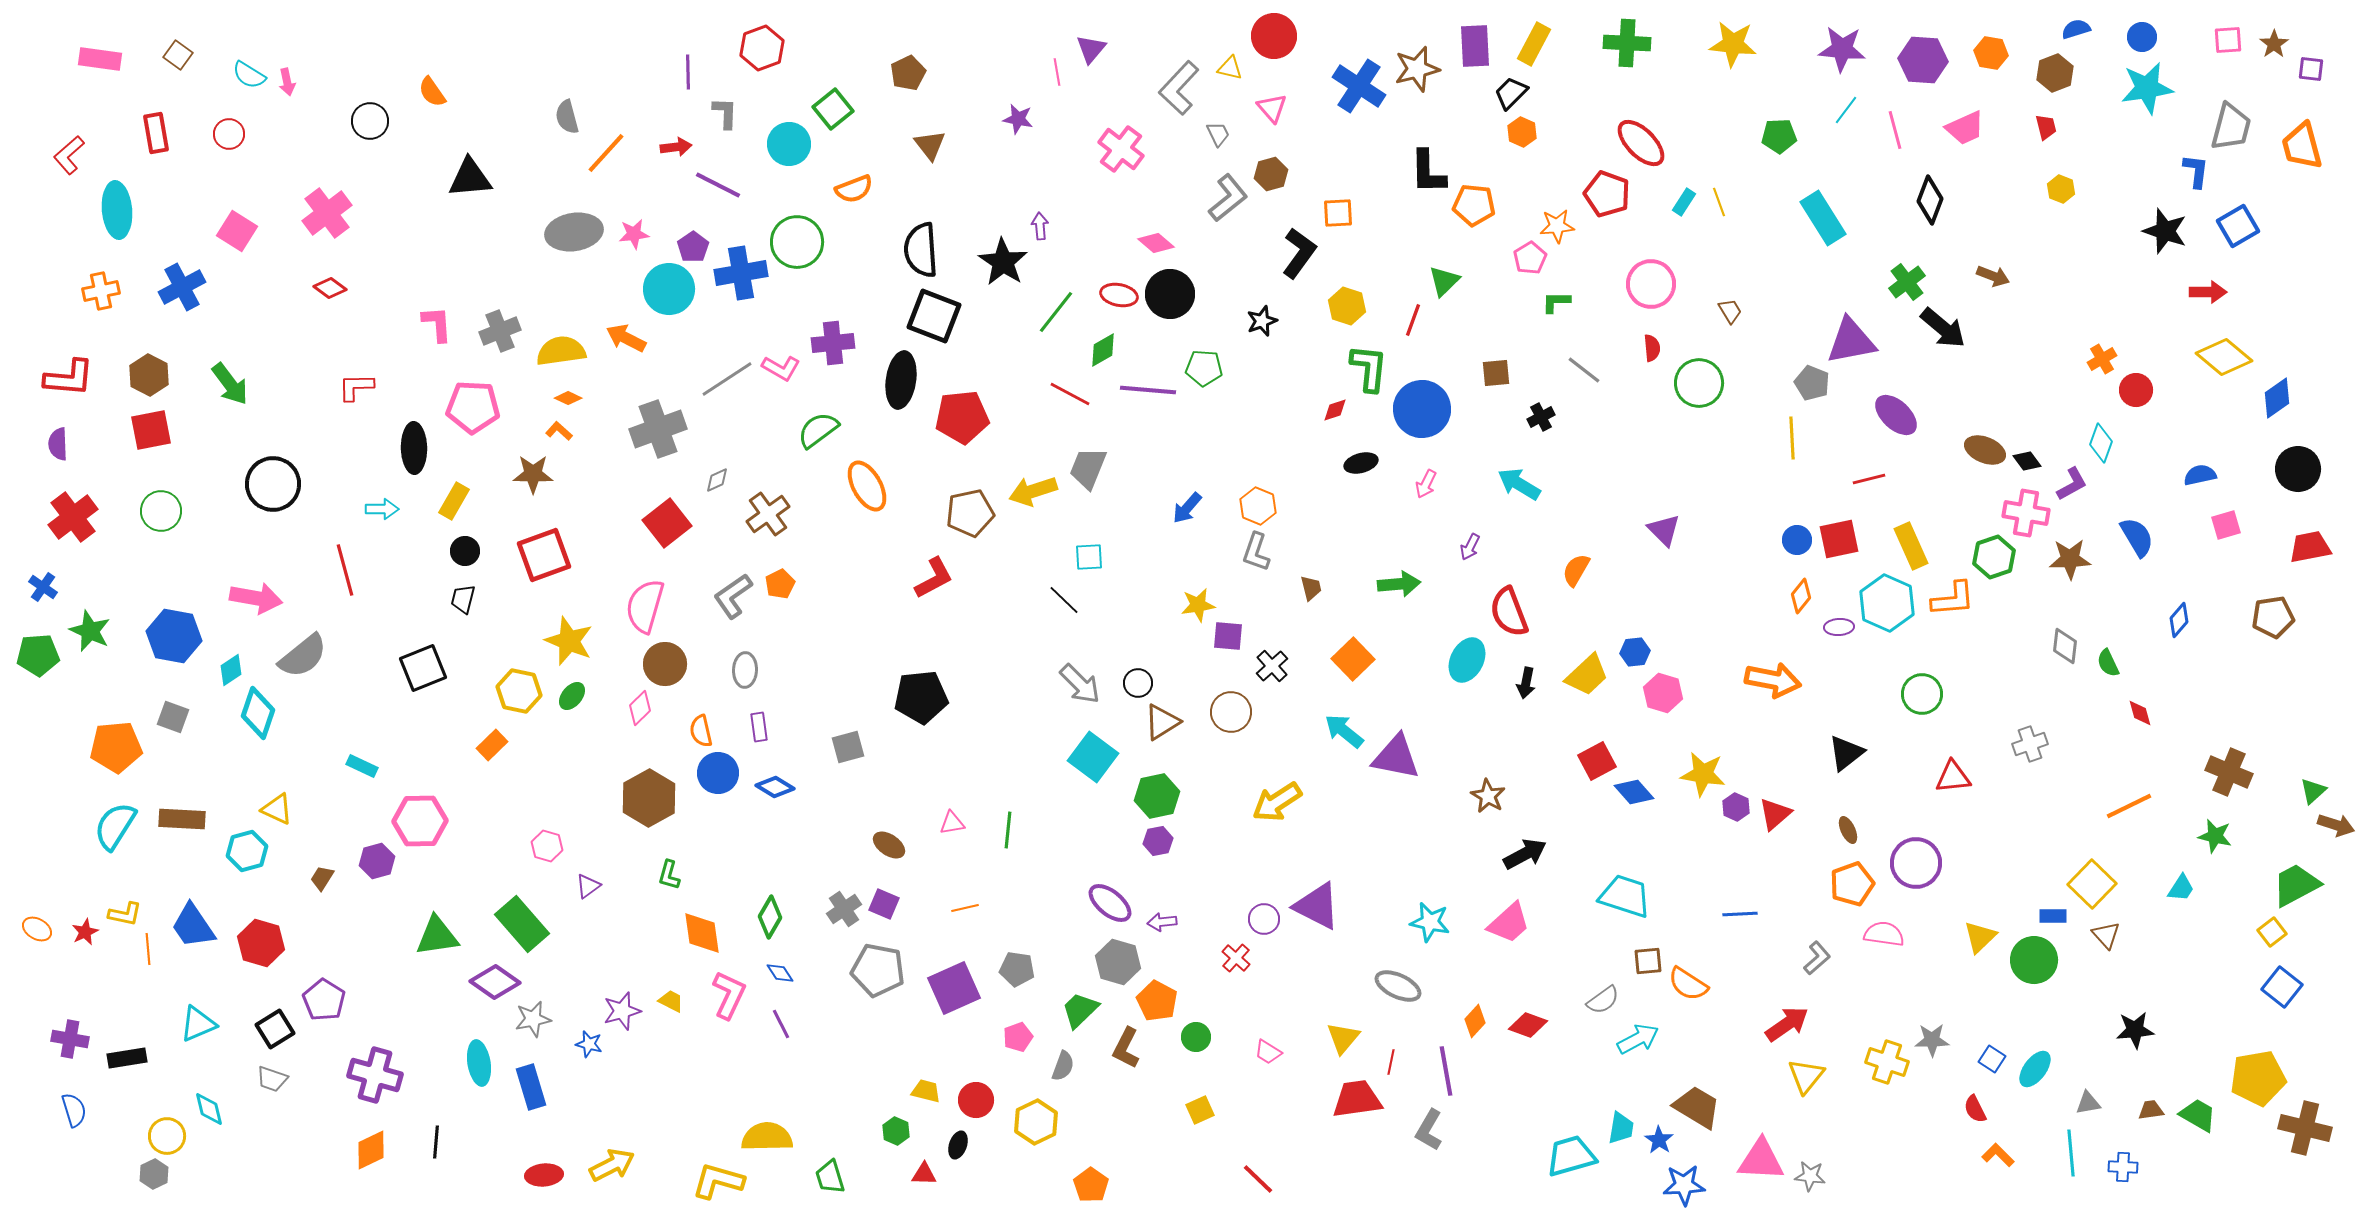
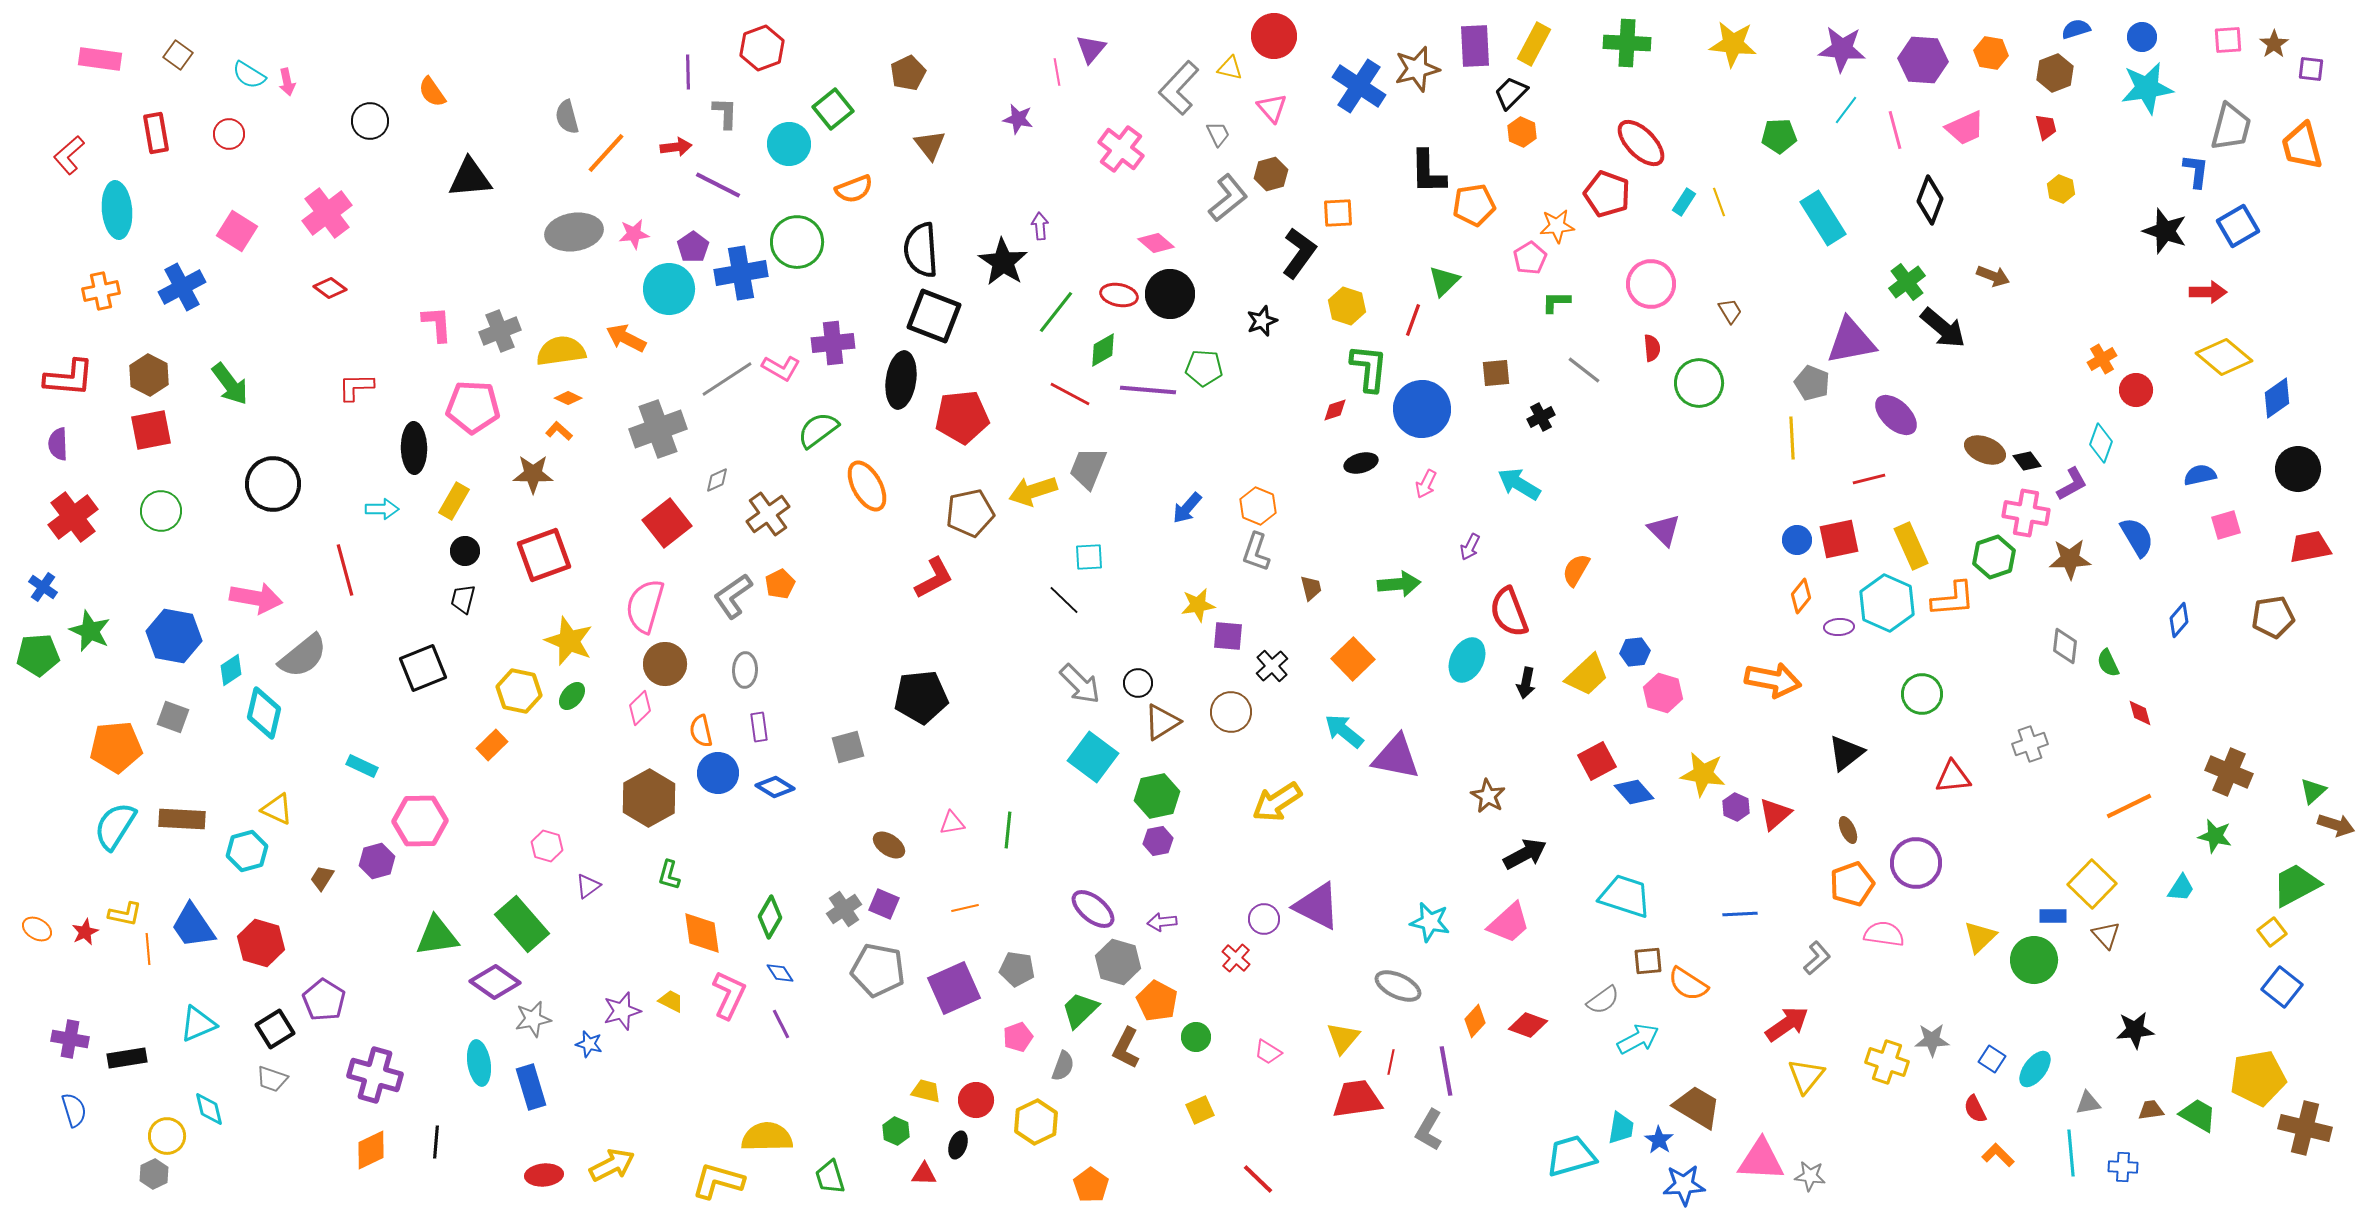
orange pentagon at (1474, 205): rotated 15 degrees counterclockwise
cyan diamond at (258, 713): moved 6 px right; rotated 6 degrees counterclockwise
purple ellipse at (1110, 903): moved 17 px left, 6 px down
